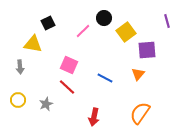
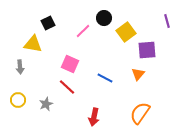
pink square: moved 1 px right, 1 px up
